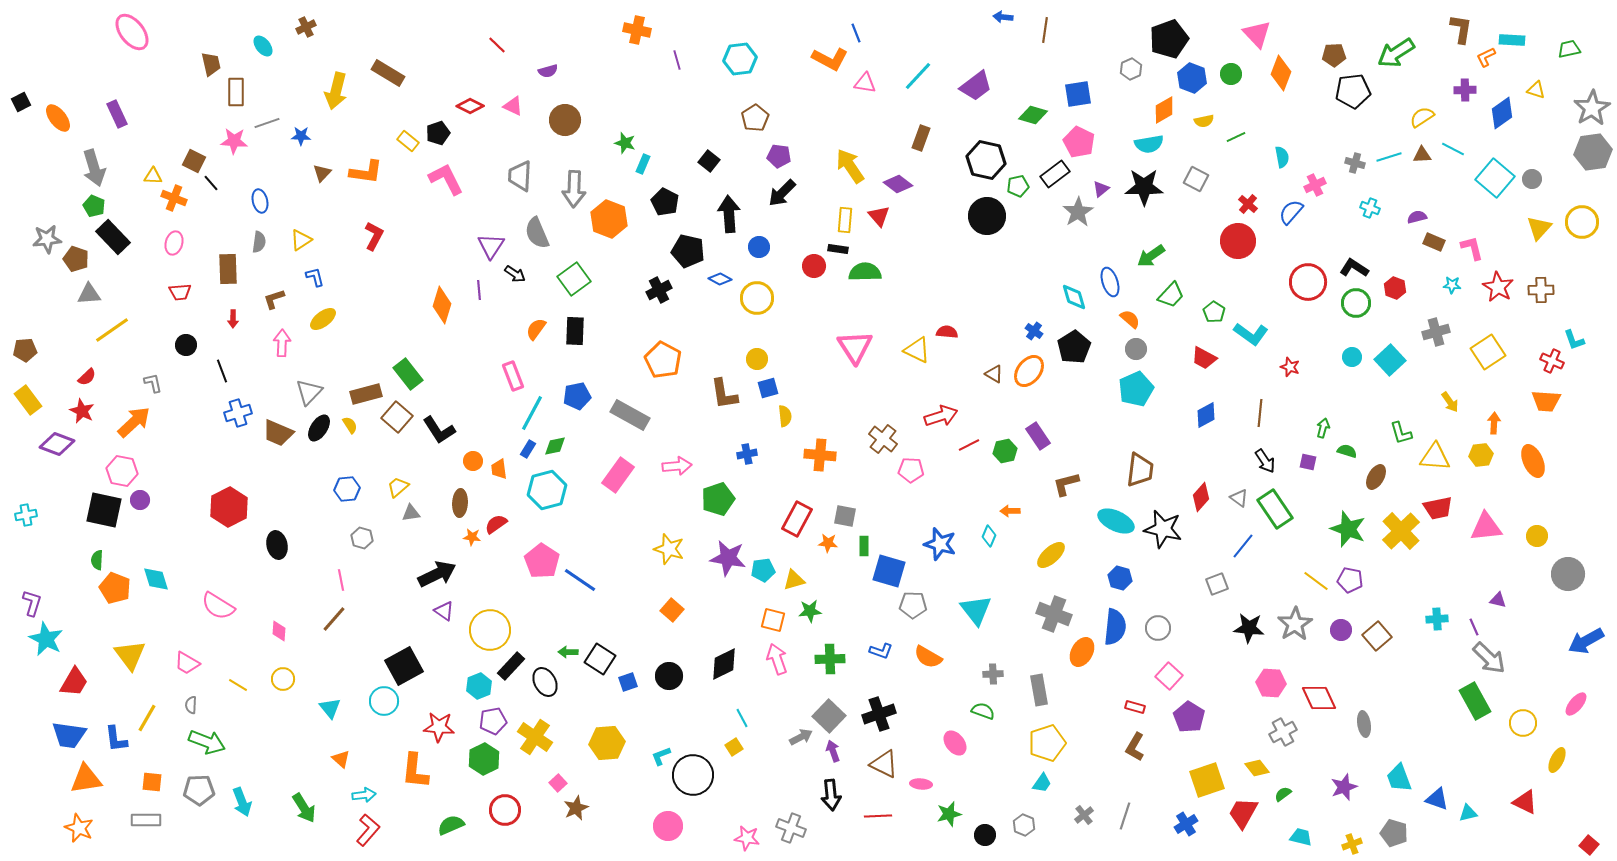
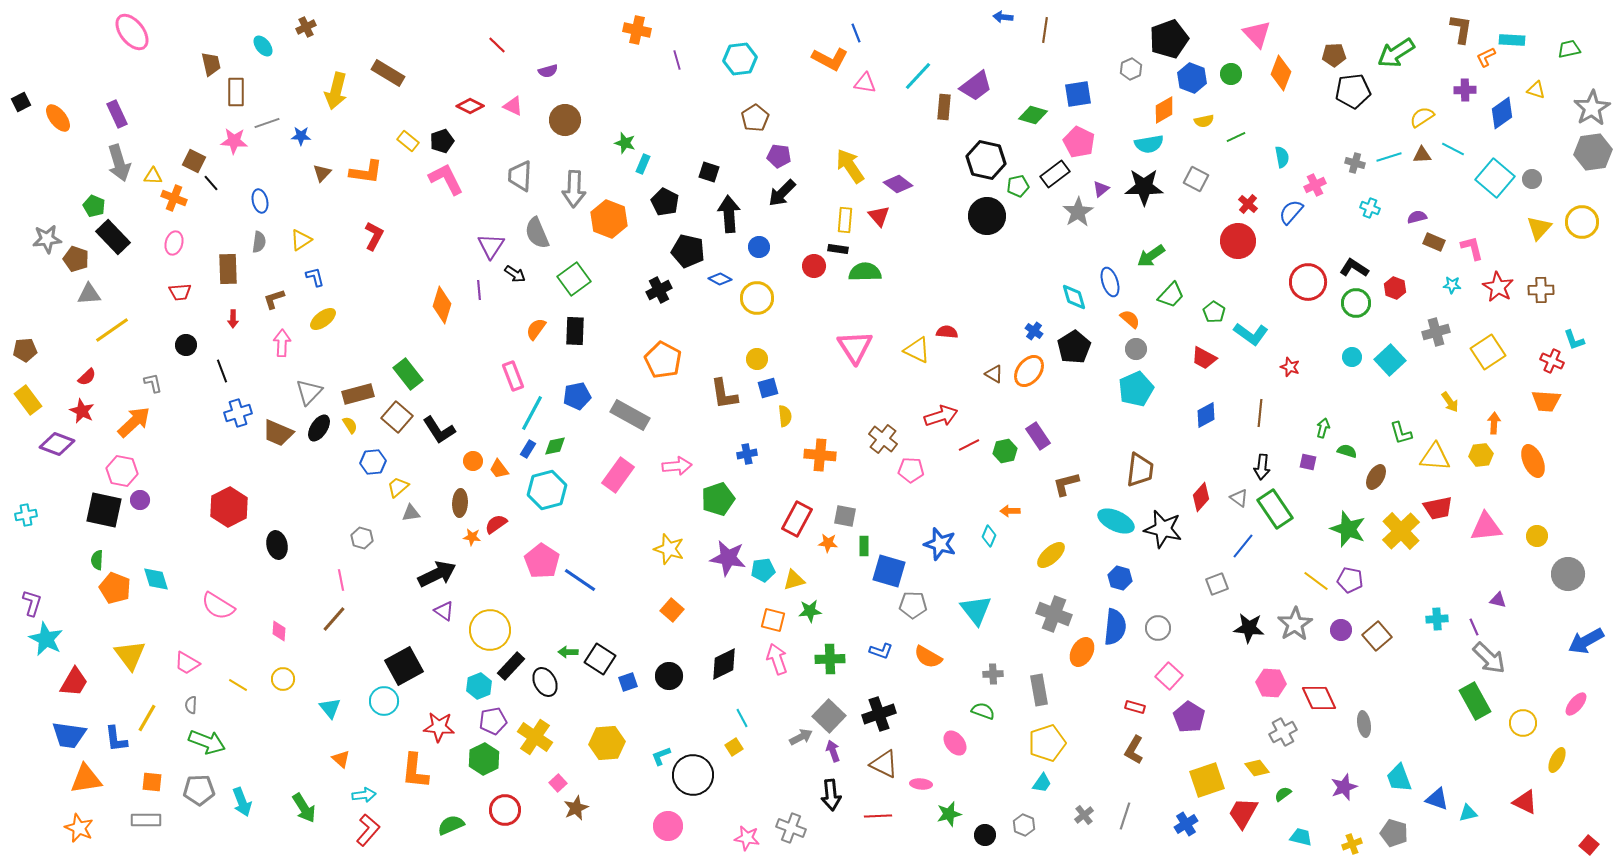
black pentagon at (438, 133): moved 4 px right, 8 px down
brown rectangle at (921, 138): moved 23 px right, 31 px up; rotated 15 degrees counterclockwise
black square at (709, 161): moved 11 px down; rotated 20 degrees counterclockwise
gray arrow at (94, 168): moved 25 px right, 5 px up
brown rectangle at (366, 394): moved 8 px left
black arrow at (1265, 461): moved 3 px left, 6 px down; rotated 40 degrees clockwise
orange trapezoid at (499, 469): rotated 30 degrees counterclockwise
blue hexagon at (347, 489): moved 26 px right, 27 px up
brown L-shape at (1135, 747): moved 1 px left, 3 px down
